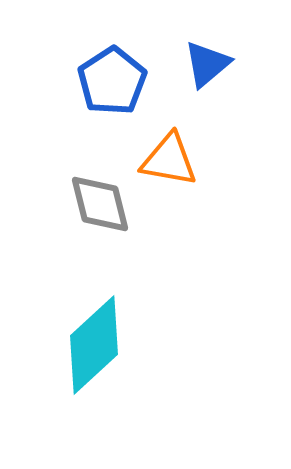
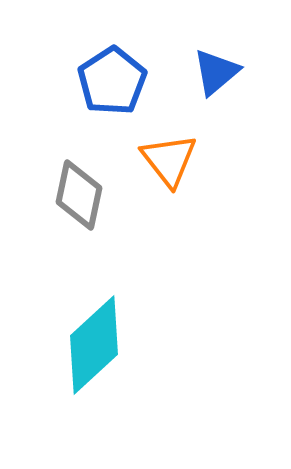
blue triangle: moved 9 px right, 8 px down
orange triangle: rotated 42 degrees clockwise
gray diamond: moved 21 px left, 9 px up; rotated 26 degrees clockwise
